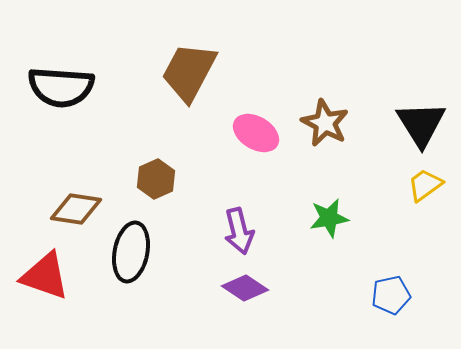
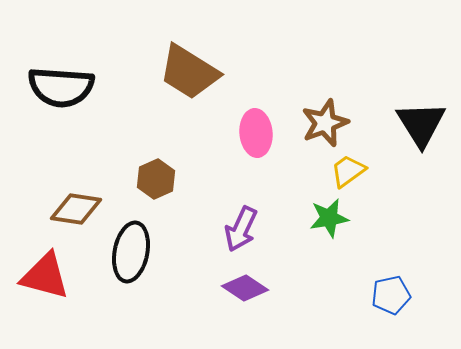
brown trapezoid: rotated 86 degrees counterclockwise
brown star: rotated 24 degrees clockwise
pink ellipse: rotated 54 degrees clockwise
yellow trapezoid: moved 77 px left, 14 px up
purple arrow: moved 2 px right, 2 px up; rotated 39 degrees clockwise
red triangle: rotated 4 degrees counterclockwise
